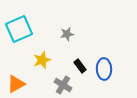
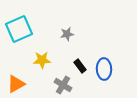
yellow star: rotated 18 degrees clockwise
